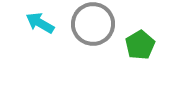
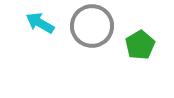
gray circle: moved 1 px left, 2 px down
